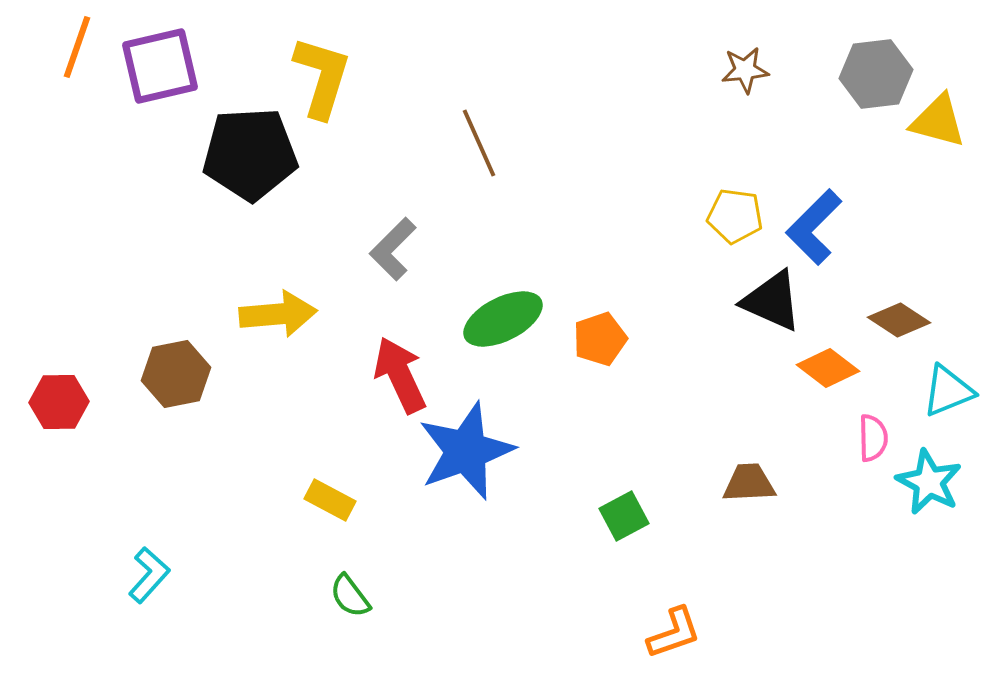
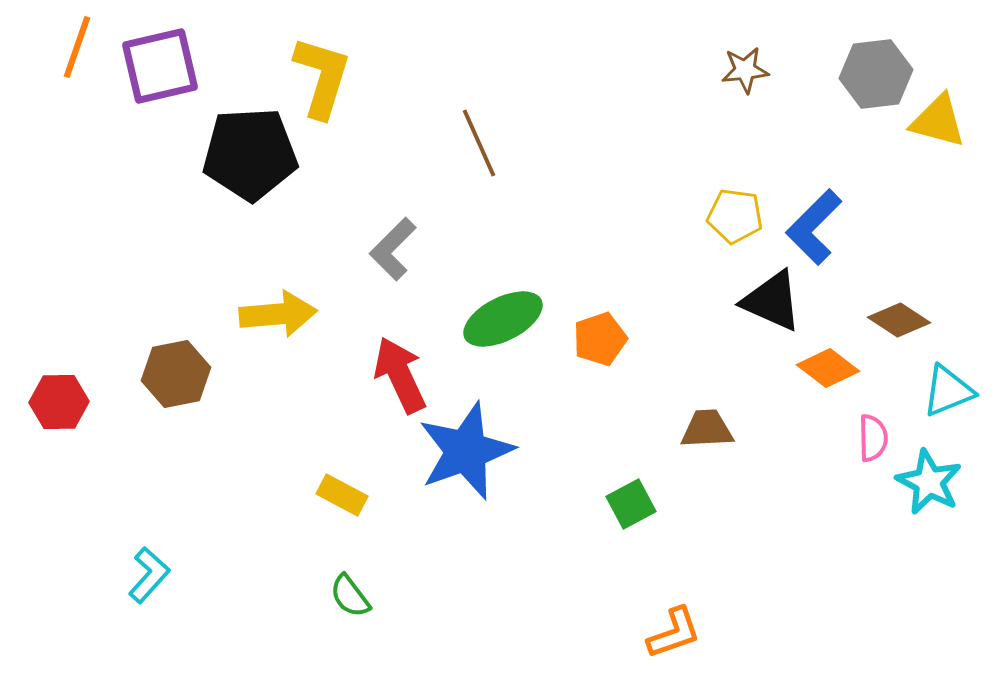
brown trapezoid: moved 42 px left, 54 px up
yellow rectangle: moved 12 px right, 5 px up
green square: moved 7 px right, 12 px up
